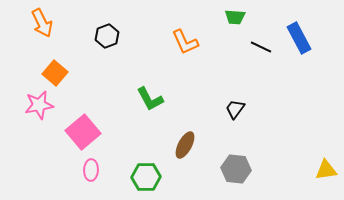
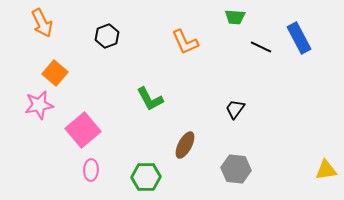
pink square: moved 2 px up
